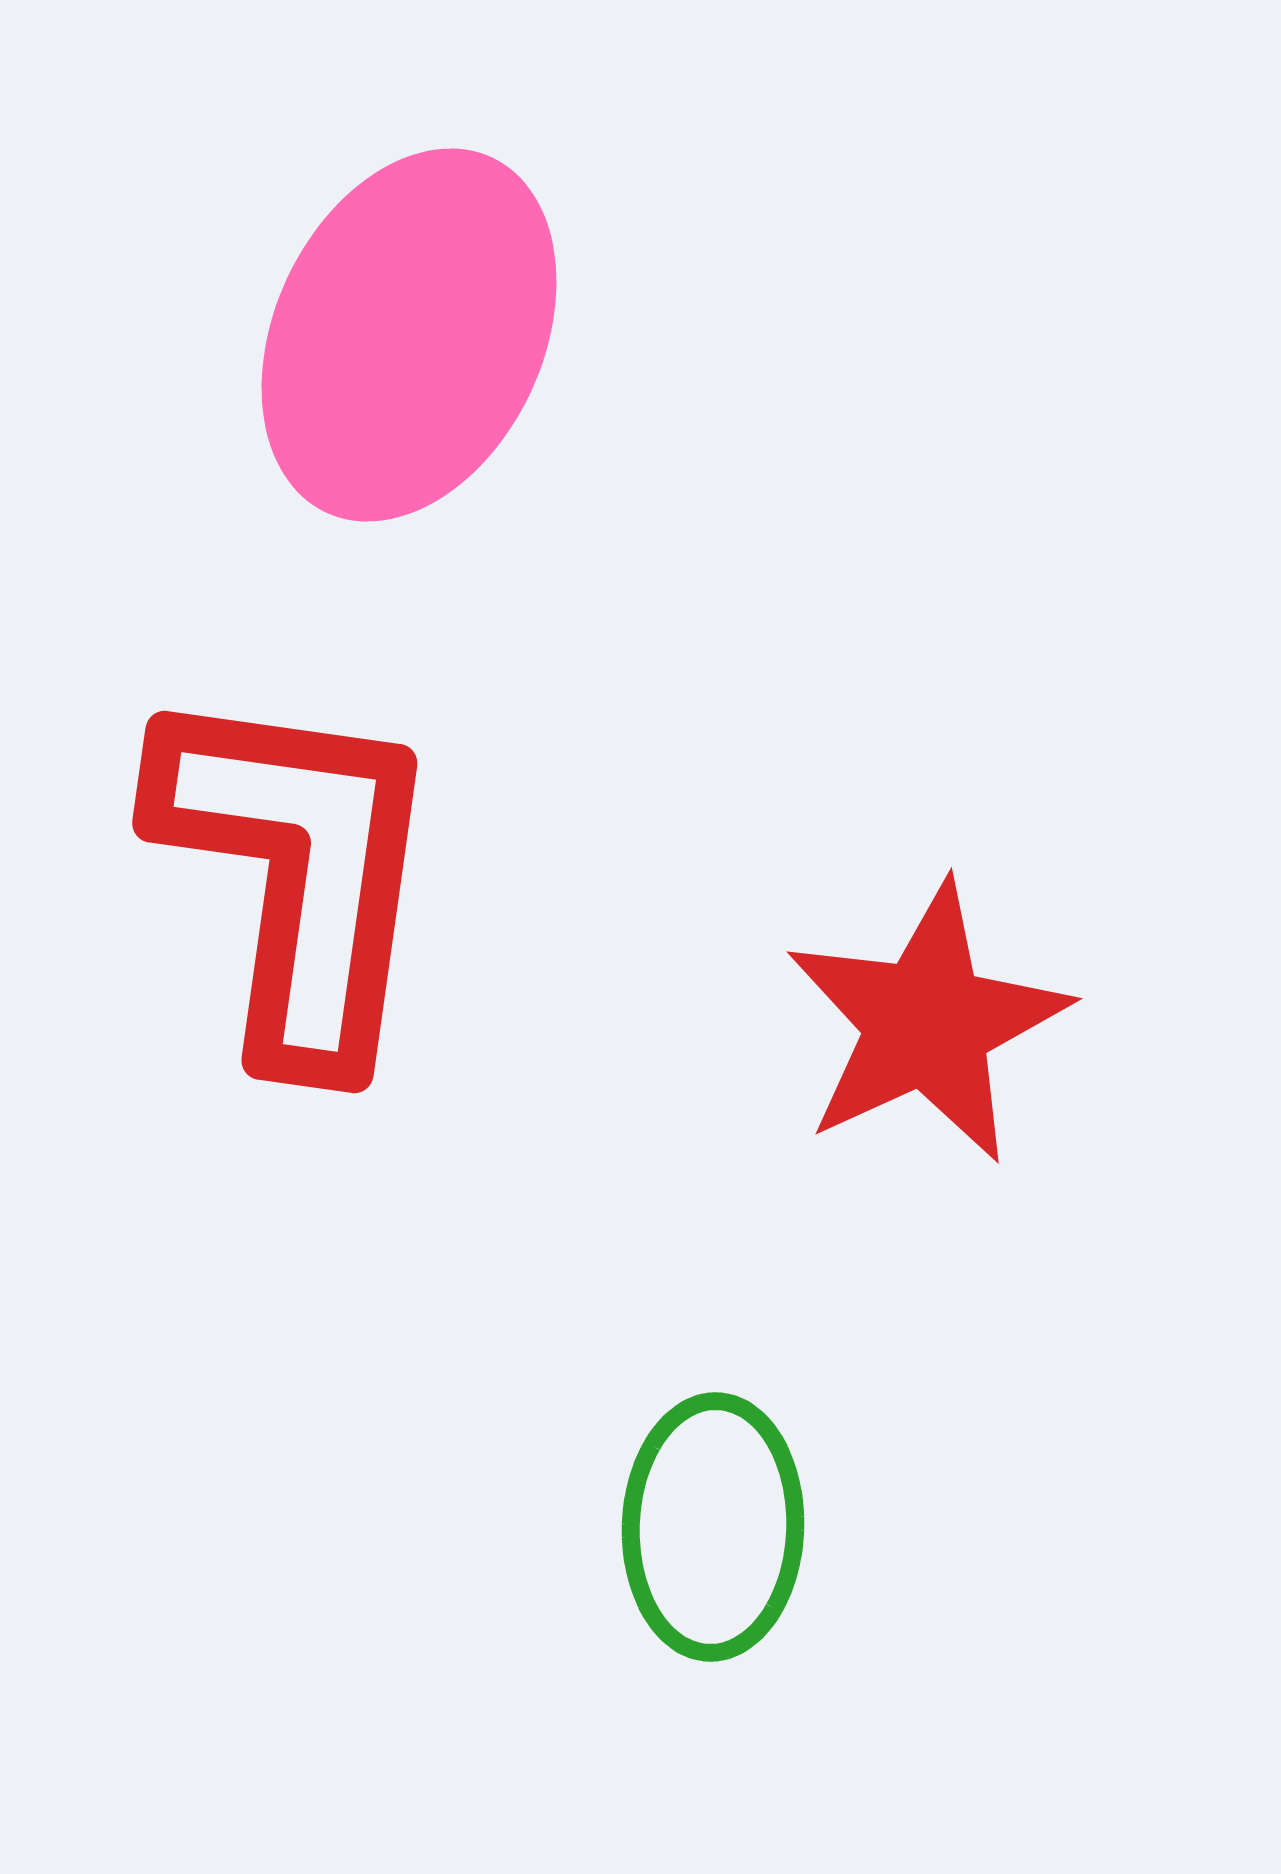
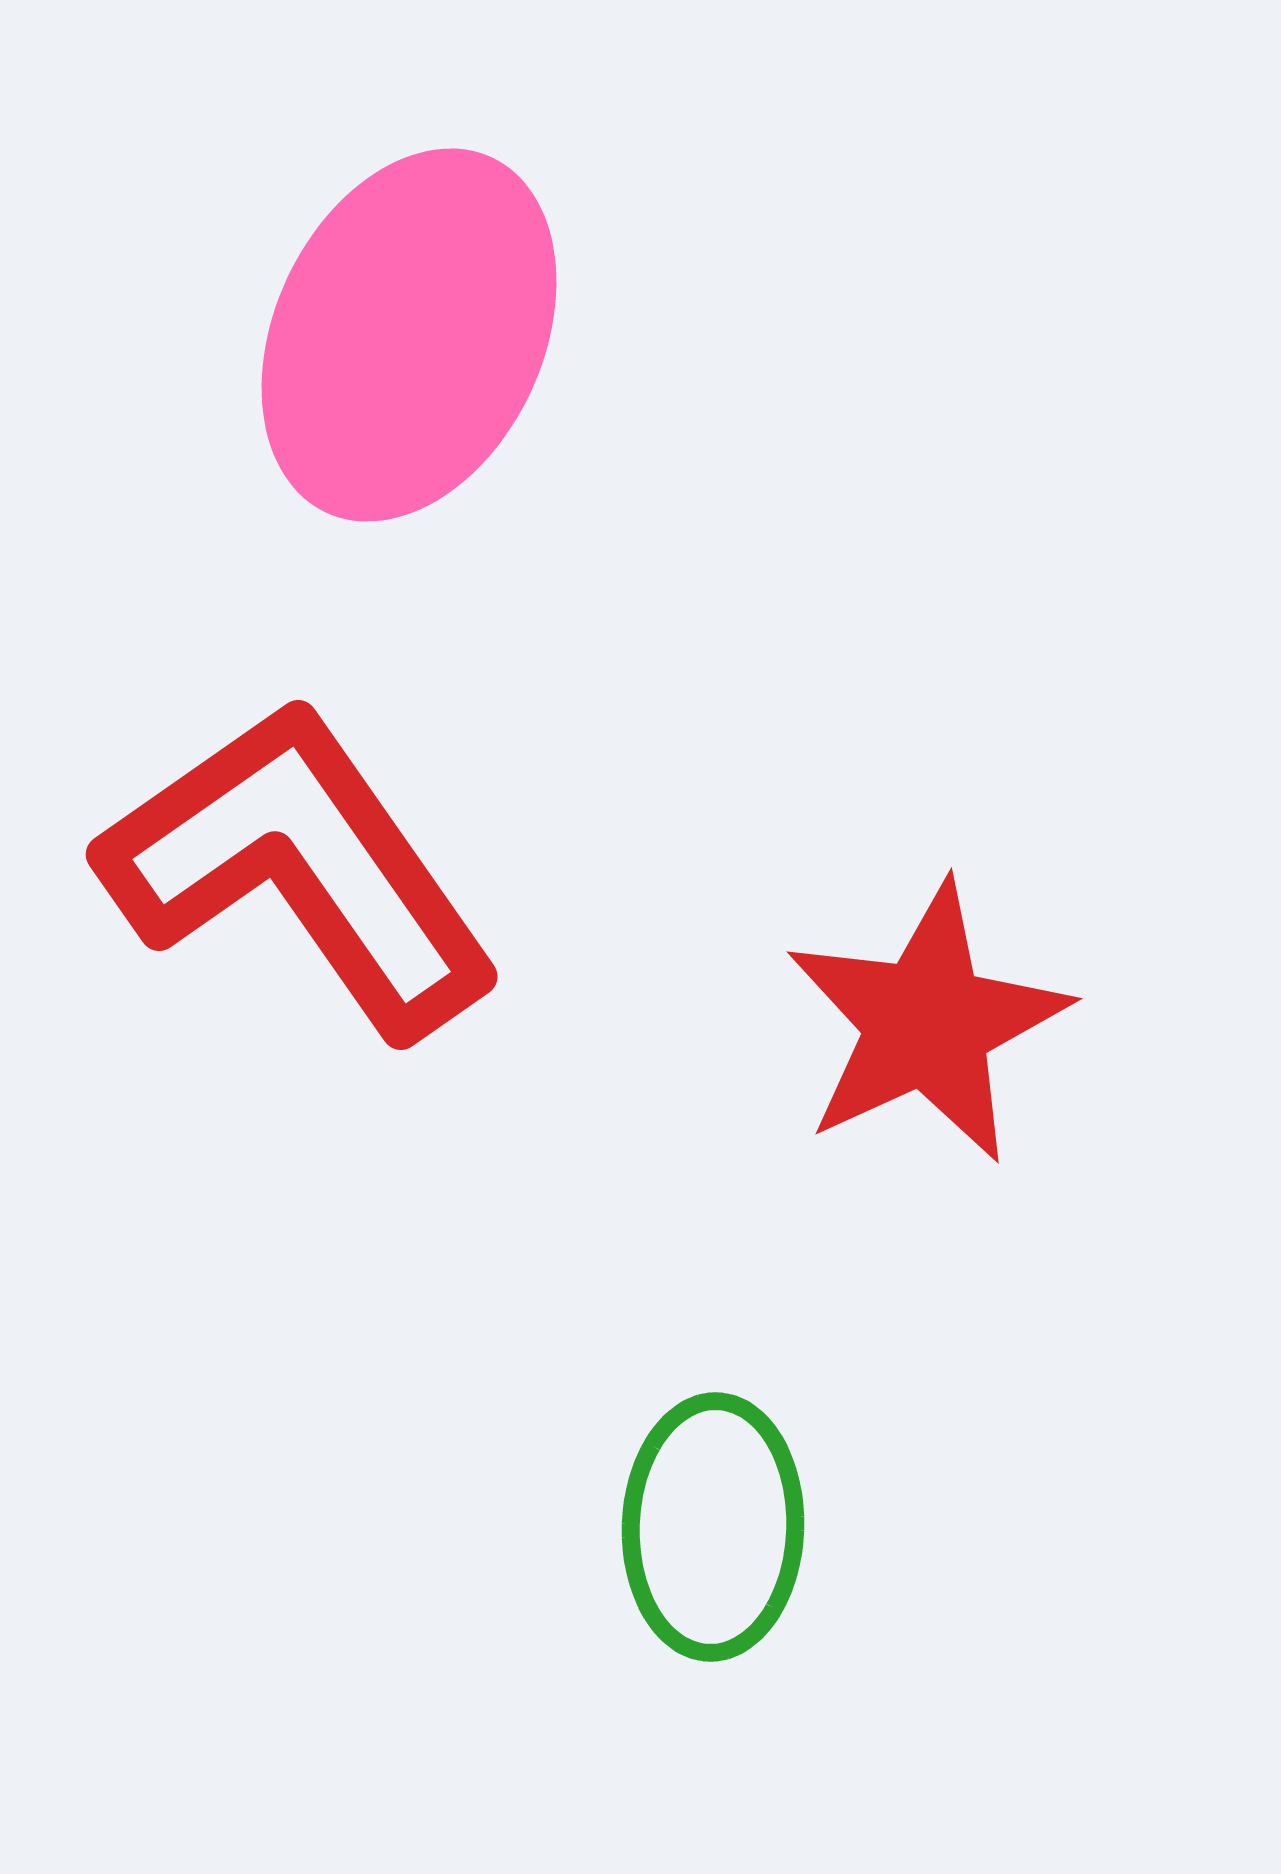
red L-shape: moved 2 px right, 5 px up; rotated 43 degrees counterclockwise
